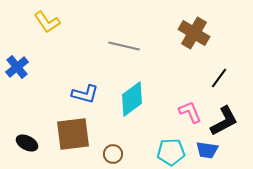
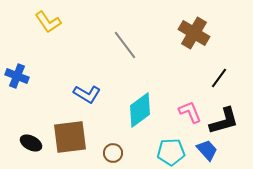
yellow L-shape: moved 1 px right
gray line: moved 1 px right, 1 px up; rotated 40 degrees clockwise
blue cross: moved 9 px down; rotated 30 degrees counterclockwise
blue L-shape: moved 2 px right; rotated 16 degrees clockwise
cyan diamond: moved 8 px right, 11 px down
black L-shape: rotated 12 degrees clockwise
brown square: moved 3 px left, 3 px down
black ellipse: moved 4 px right
blue trapezoid: rotated 140 degrees counterclockwise
brown circle: moved 1 px up
